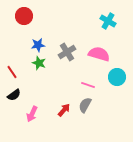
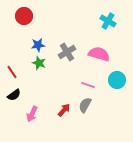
cyan circle: moved 3 px down
